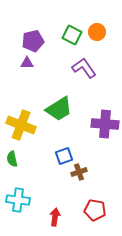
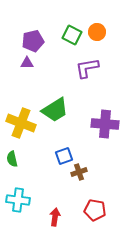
purple L-shape: moved 3 px right; rotated 65 degrees counterclockwise
green trapezoid: moved 4 px left, 1 px down
yellow cross: moved 2 px up
